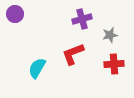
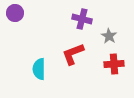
purple circle: moved 1 px up
purple cross: rotated 30 degrees clockwise
gray star: moved 1 px left, 1 px down; rotated 28 degrees counterclockwise
cyan semicircle: moved 2 px right, 1 px down; rotated 30 degrees counterclockwise
